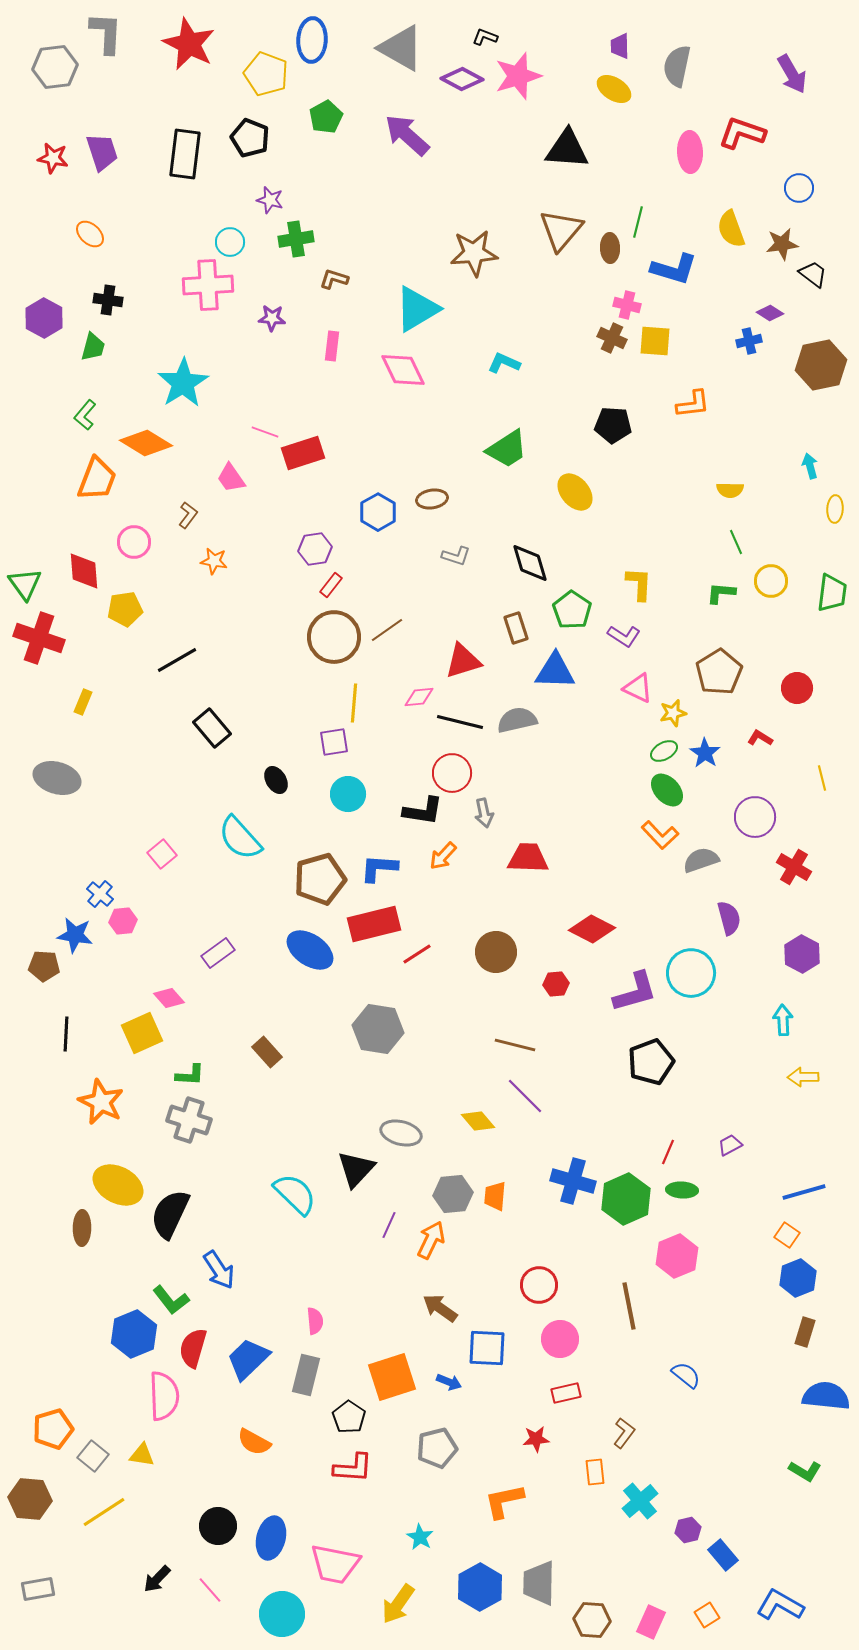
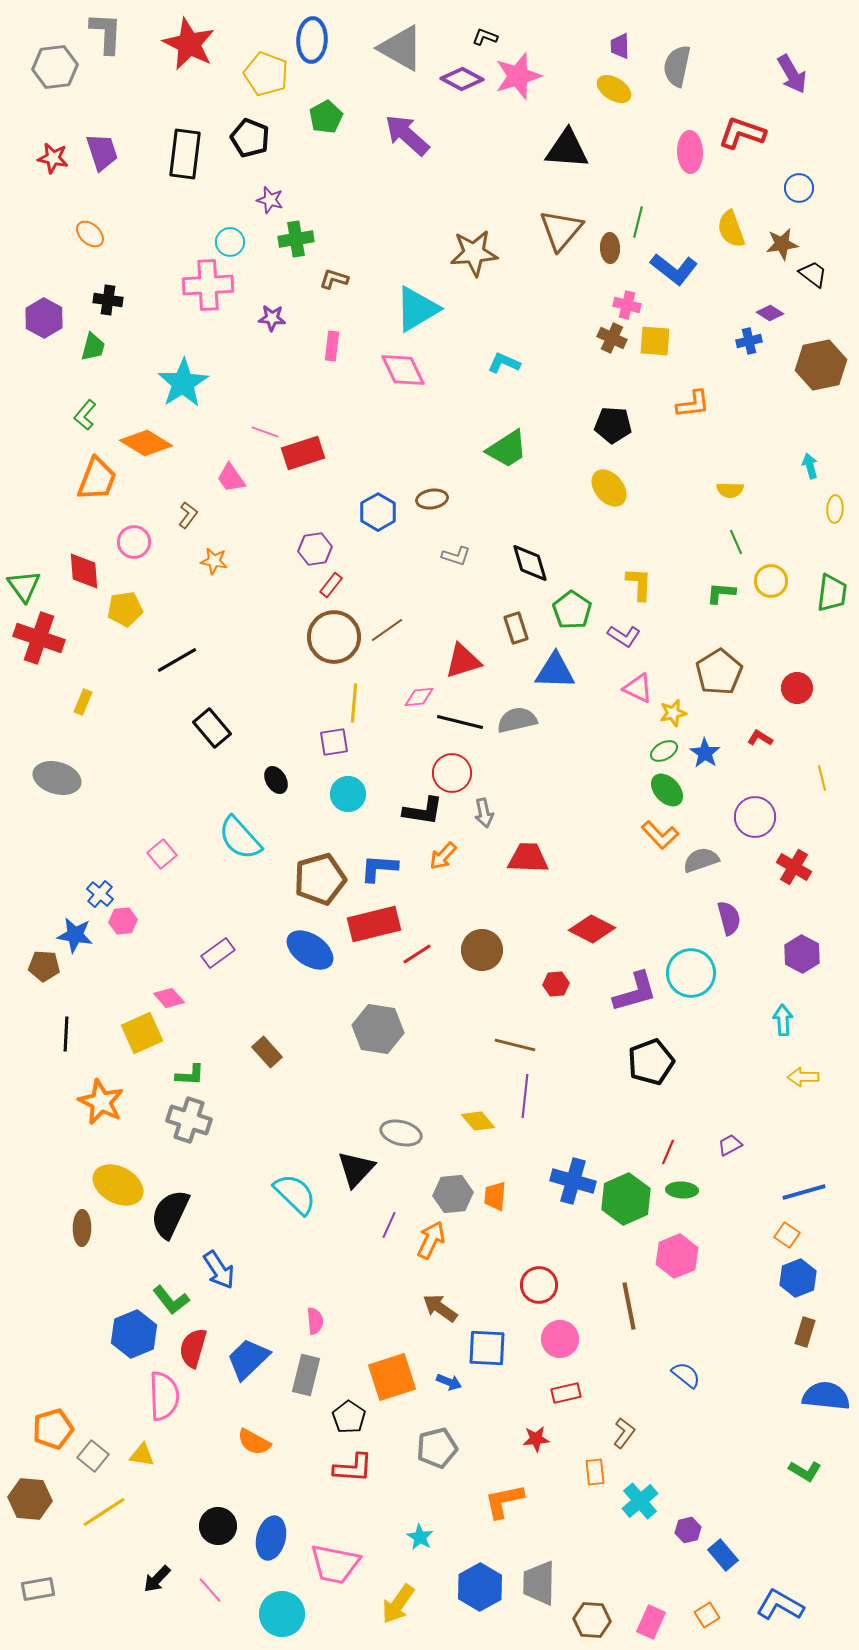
blue L-shape at (674, 269): rotated 21 degrees clockwise
yellow ellipse at (575, 492): moved 34 px right, 4 px up
green triangle at (25, 584): moved 1 px left, 2 px down
brown circle at (496, 952): moved 14 px left, 2 px up
purple line at (525, 1096): rotated 51 degrees clockwise
